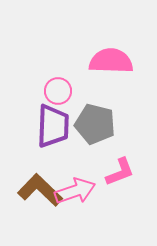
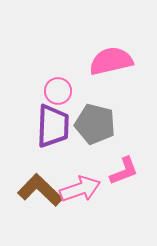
pink semicircle: rotated 15 degrees counterclockwise
pink L-shape: moved 4 px right, 1 px up
pink arrow: moved 5 px right, 2 px up
